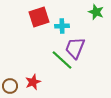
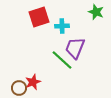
brown circle: moved 9 px right, 2 px down
